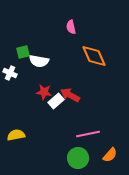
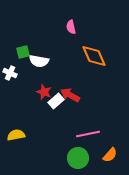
red star: rotated 14 degrees clockwise
